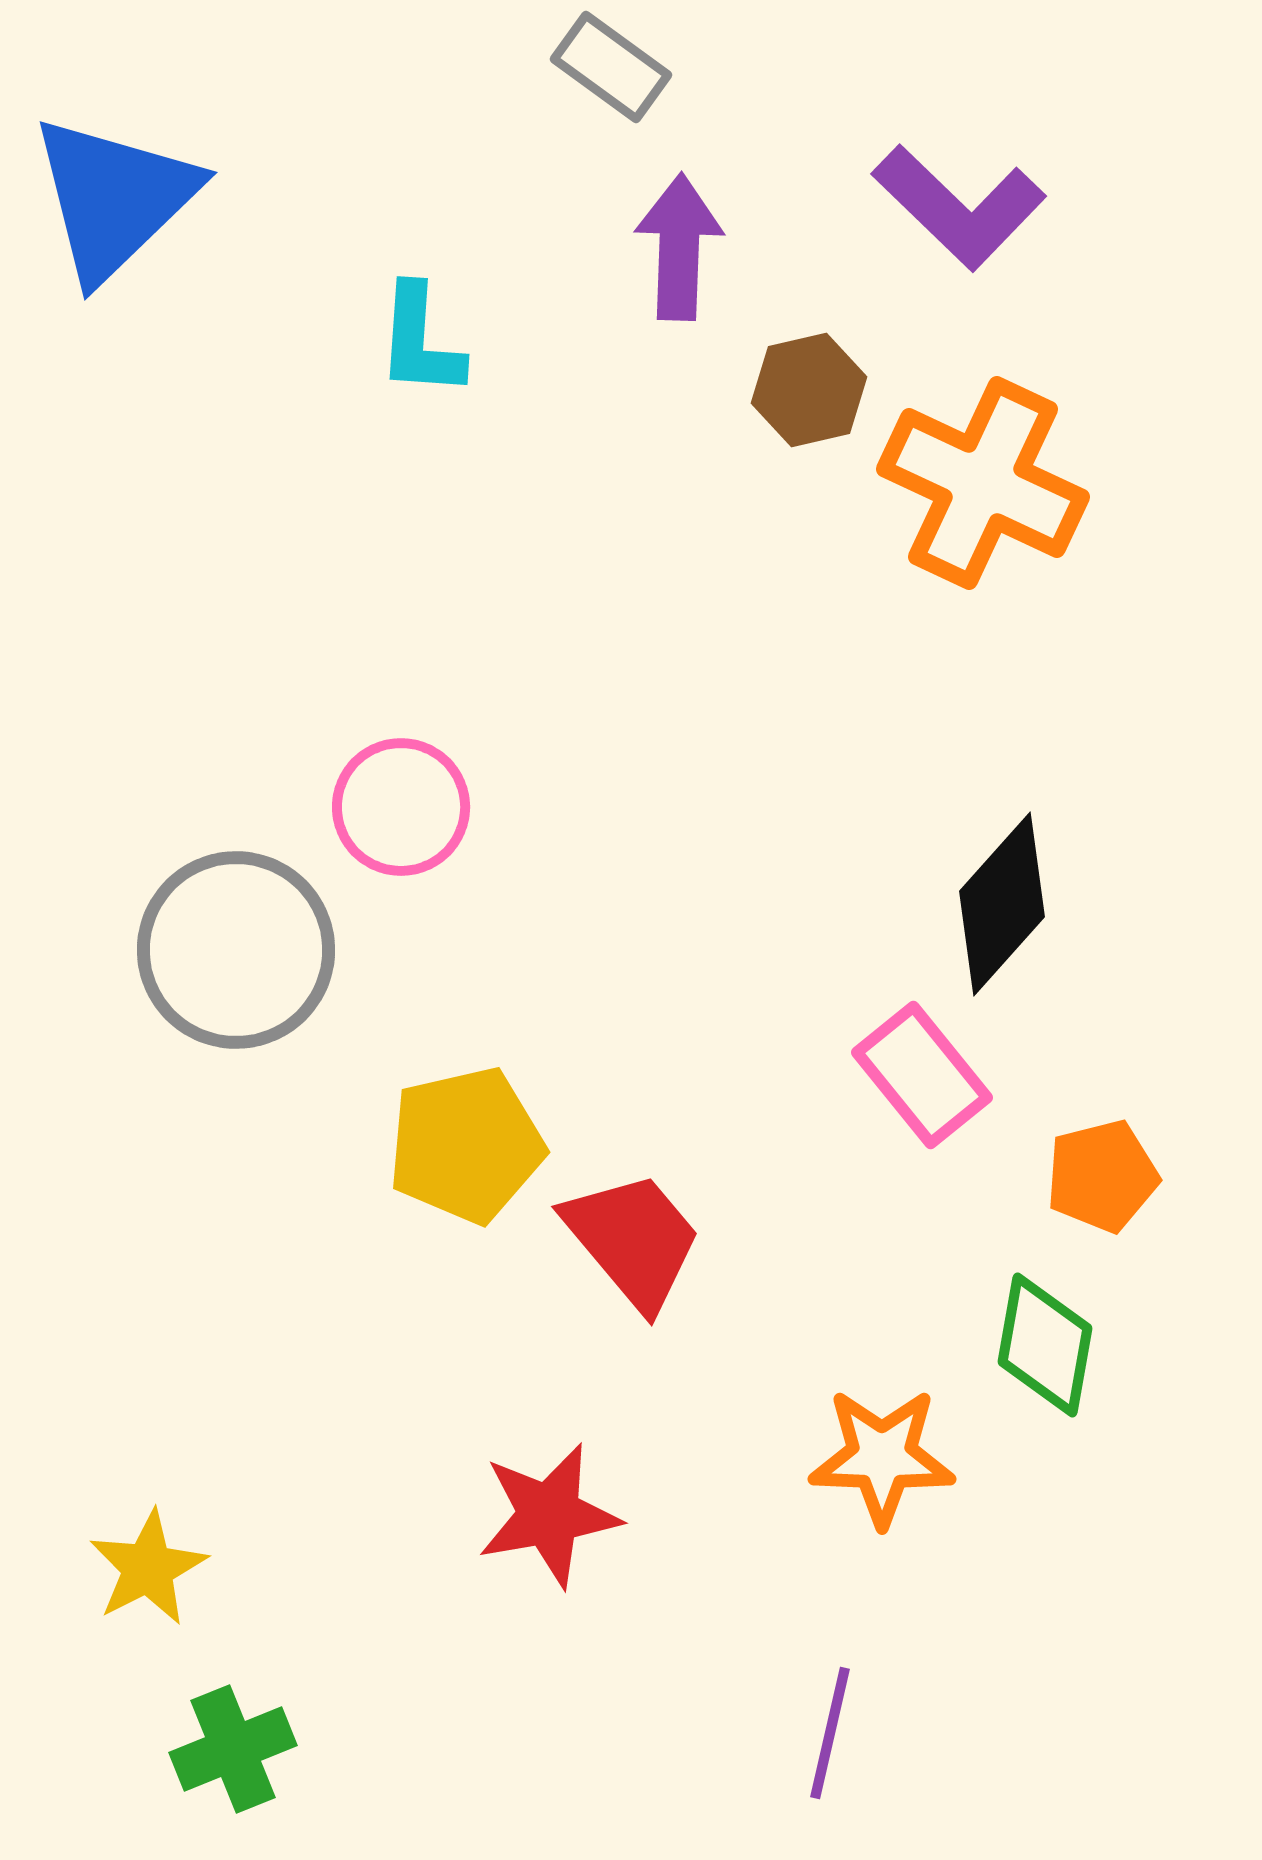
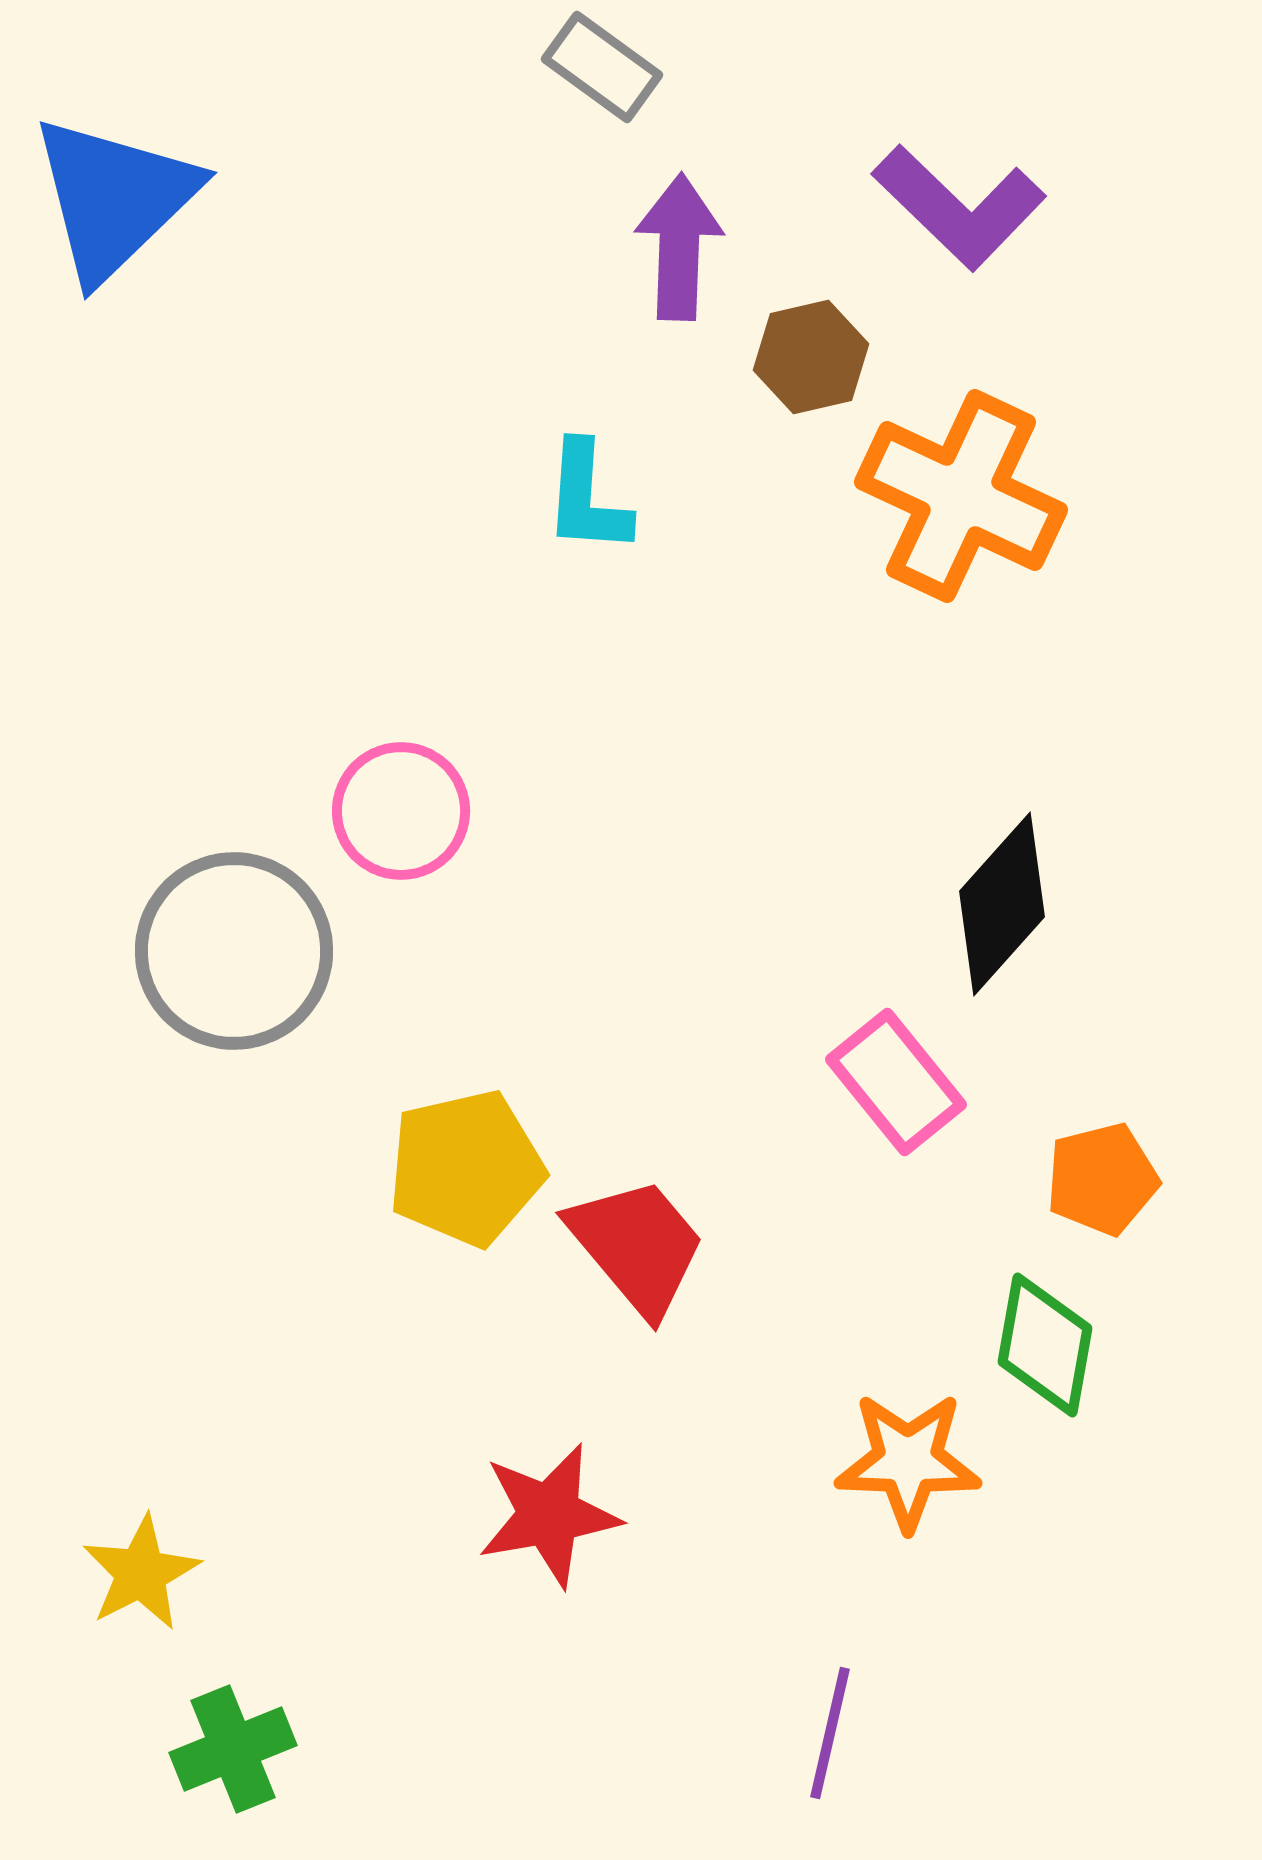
gray rectangle: moved 9 px left
cyan L-shape: moved 167 px right, 157 px down
brown hexagon: moved 2 px right, 33 px up
orange cross: moved 22 px left, 13 px down
pink circle: moved 4 px down
gray circle: moved 2 px left, 1 px down
pink rectangle: moved 26 px left, 7 px down
yellow pentagon: moved 23 px down
orange pentagon: moved 3 px down
red trapezoid: moved 4 px right, 6 px down
orange star: moved 26 px right, 4 px down
yellow star: moved 7 px left, 5 px down
